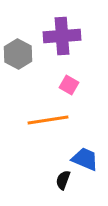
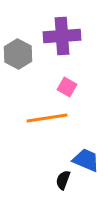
pink square: moved 2 px left, 2 px down
orange line: moved 1 px left, 2 px up
blue trapezoid: moved 1 px right, 1 px down
